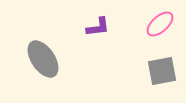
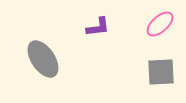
gray square: moved 1 px left, 1 px down; rotated 8 degrees clockwise
